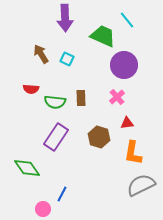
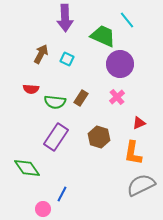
brown arrow: rotated 60 degrees clockwise
purple circle: moved 4 px left, 1 px up
brown rectangle: rotated 35 degrees clockwise
red triangle: moved 12 px right; rotated 16 degrees counterclockwise
